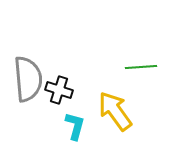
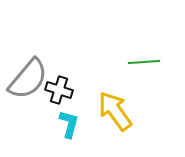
green line: moved 3 px right, 5 px up
gray semicircle: rotated 45 degrees clockwise
cyan L-shape: moved 6 px left, 2 px up
